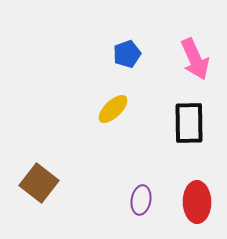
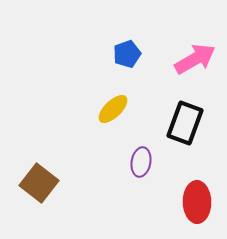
pink arrow: rotated 96 degrees counterclockwise
black rectangle: moved 4 px left; rotated 21 degrees clockwise
purple ellipse: moved 38 px up
